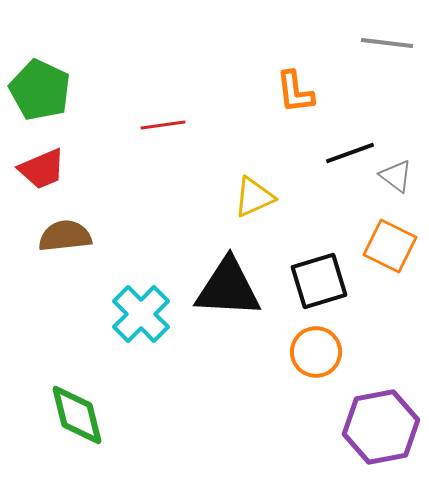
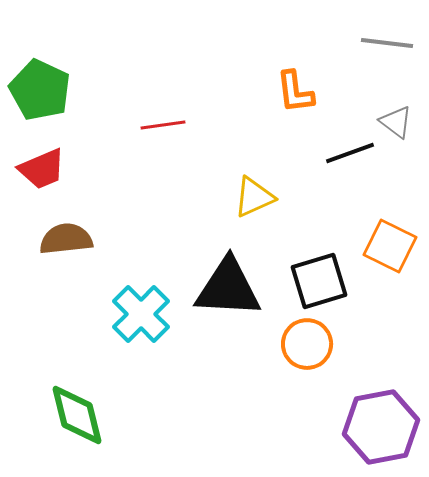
gray triangle: moved 54 px up
brown semicircle: moved 1 px right, 3 px down
orange circle: moved 9 px left, 8 px up
